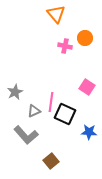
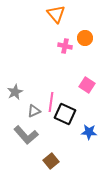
pink square: moved 2 px up
